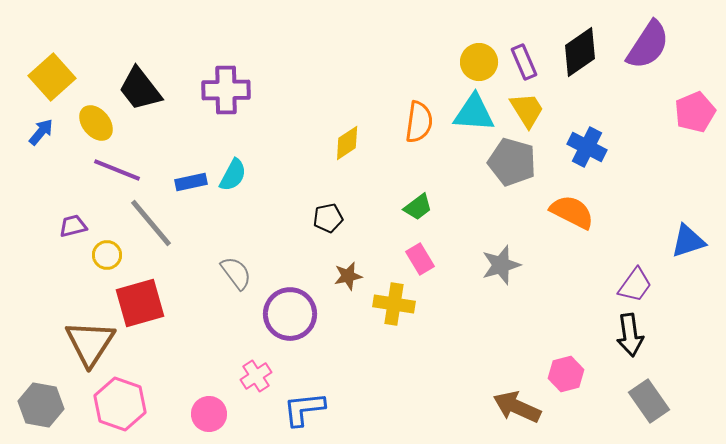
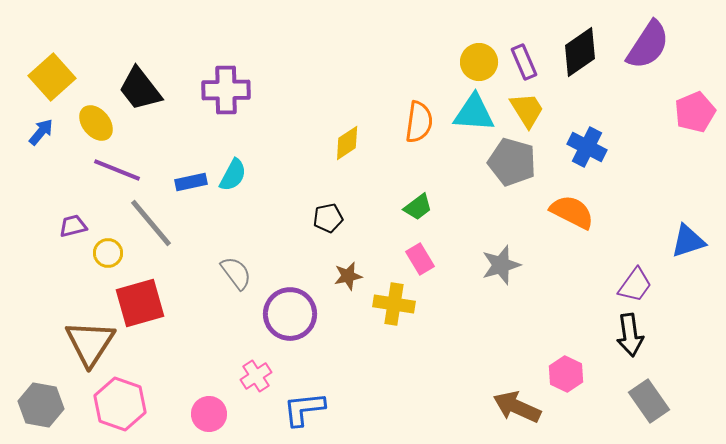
yellow circle at (107, 255): moved 1 px right, 2 px up
pink hexagon at (566, 374): rotated 20 degrees counterclockwise
